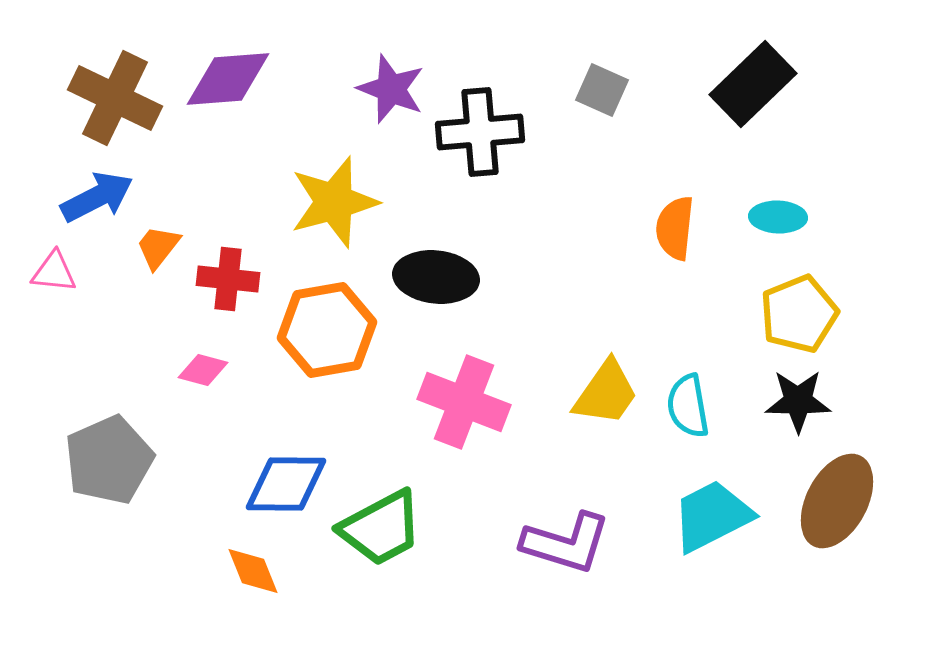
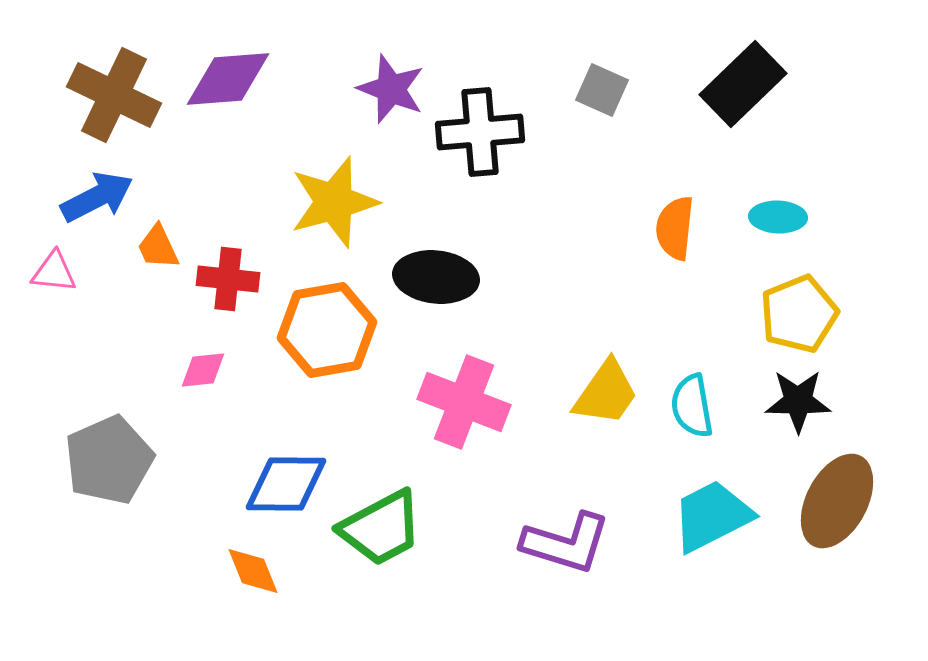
black rectangle: moved 10 px left
brown cross: moved 1 px left, 3 px up
orange trapezoid: rotated 63 degrees counterclockwise
pink diamond: rotated 21 degrees counterclockwise
cyan semicircle: moved 4 px right
